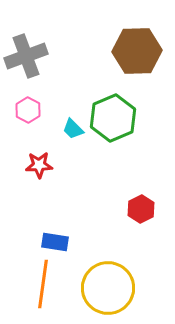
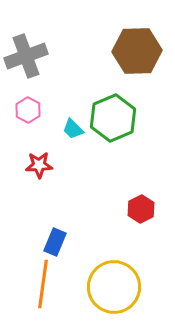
blue rectangle: rotated 76 degrees counterclockwise
yellow circle: moved 6 px right, 1 px up
